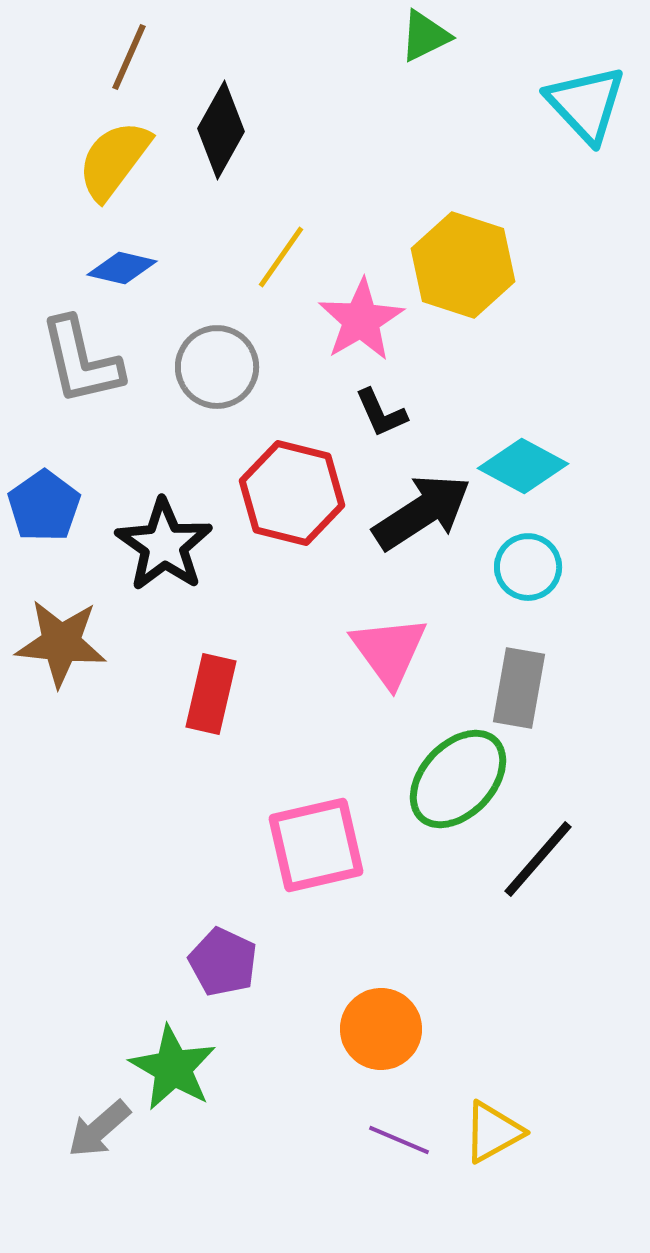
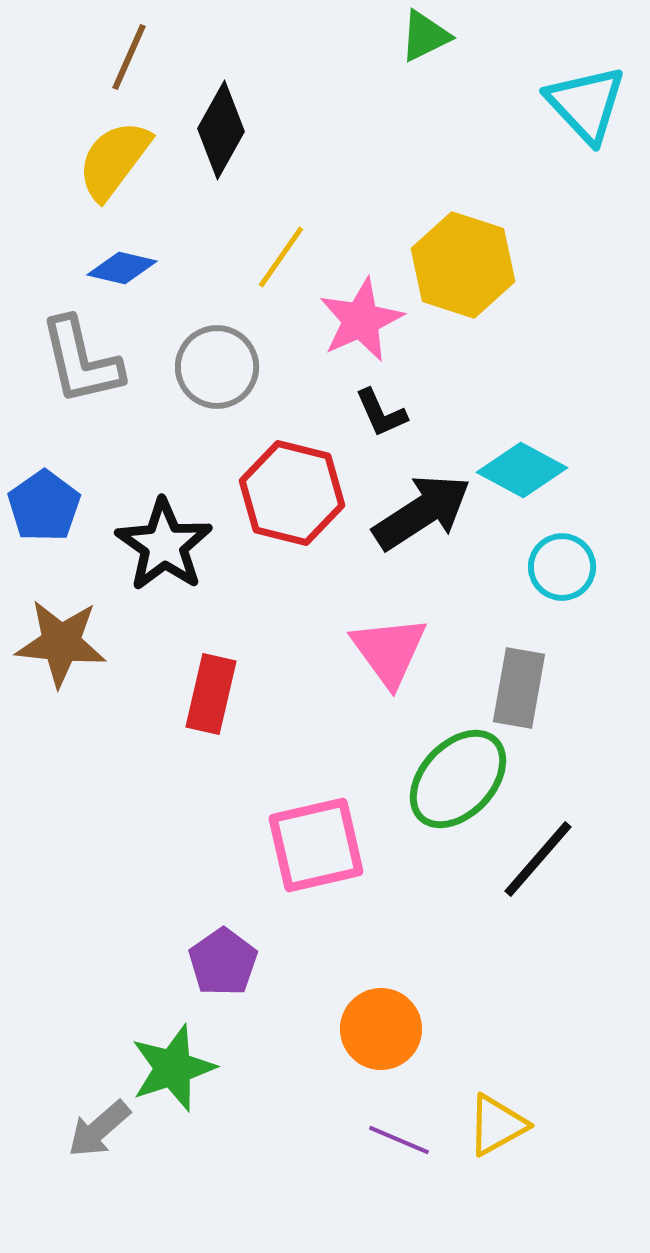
pink star: rotated 6 degrees clockwise
cyan diamond: moved 1 px left, 4 px down
cyan circle: moved 34 px right
purple pentagon: rotated 12 degrees clockwise
green star: rotated 24 degrees clockwise
yellow triangle: moved 4 px right, 7 px up
